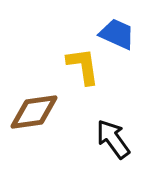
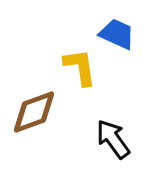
yellow L-shape: moved 3 px left, 1 px down
brown diamond: rotated 12 degrees counterclockwise
